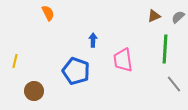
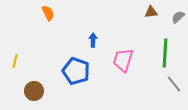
brown triangle: moved 3 px left, 4 px up; rotated 16 degrees clockwise
green line: moved 4 px down
pink trapezoid: rotated 25 degrees clockwise
